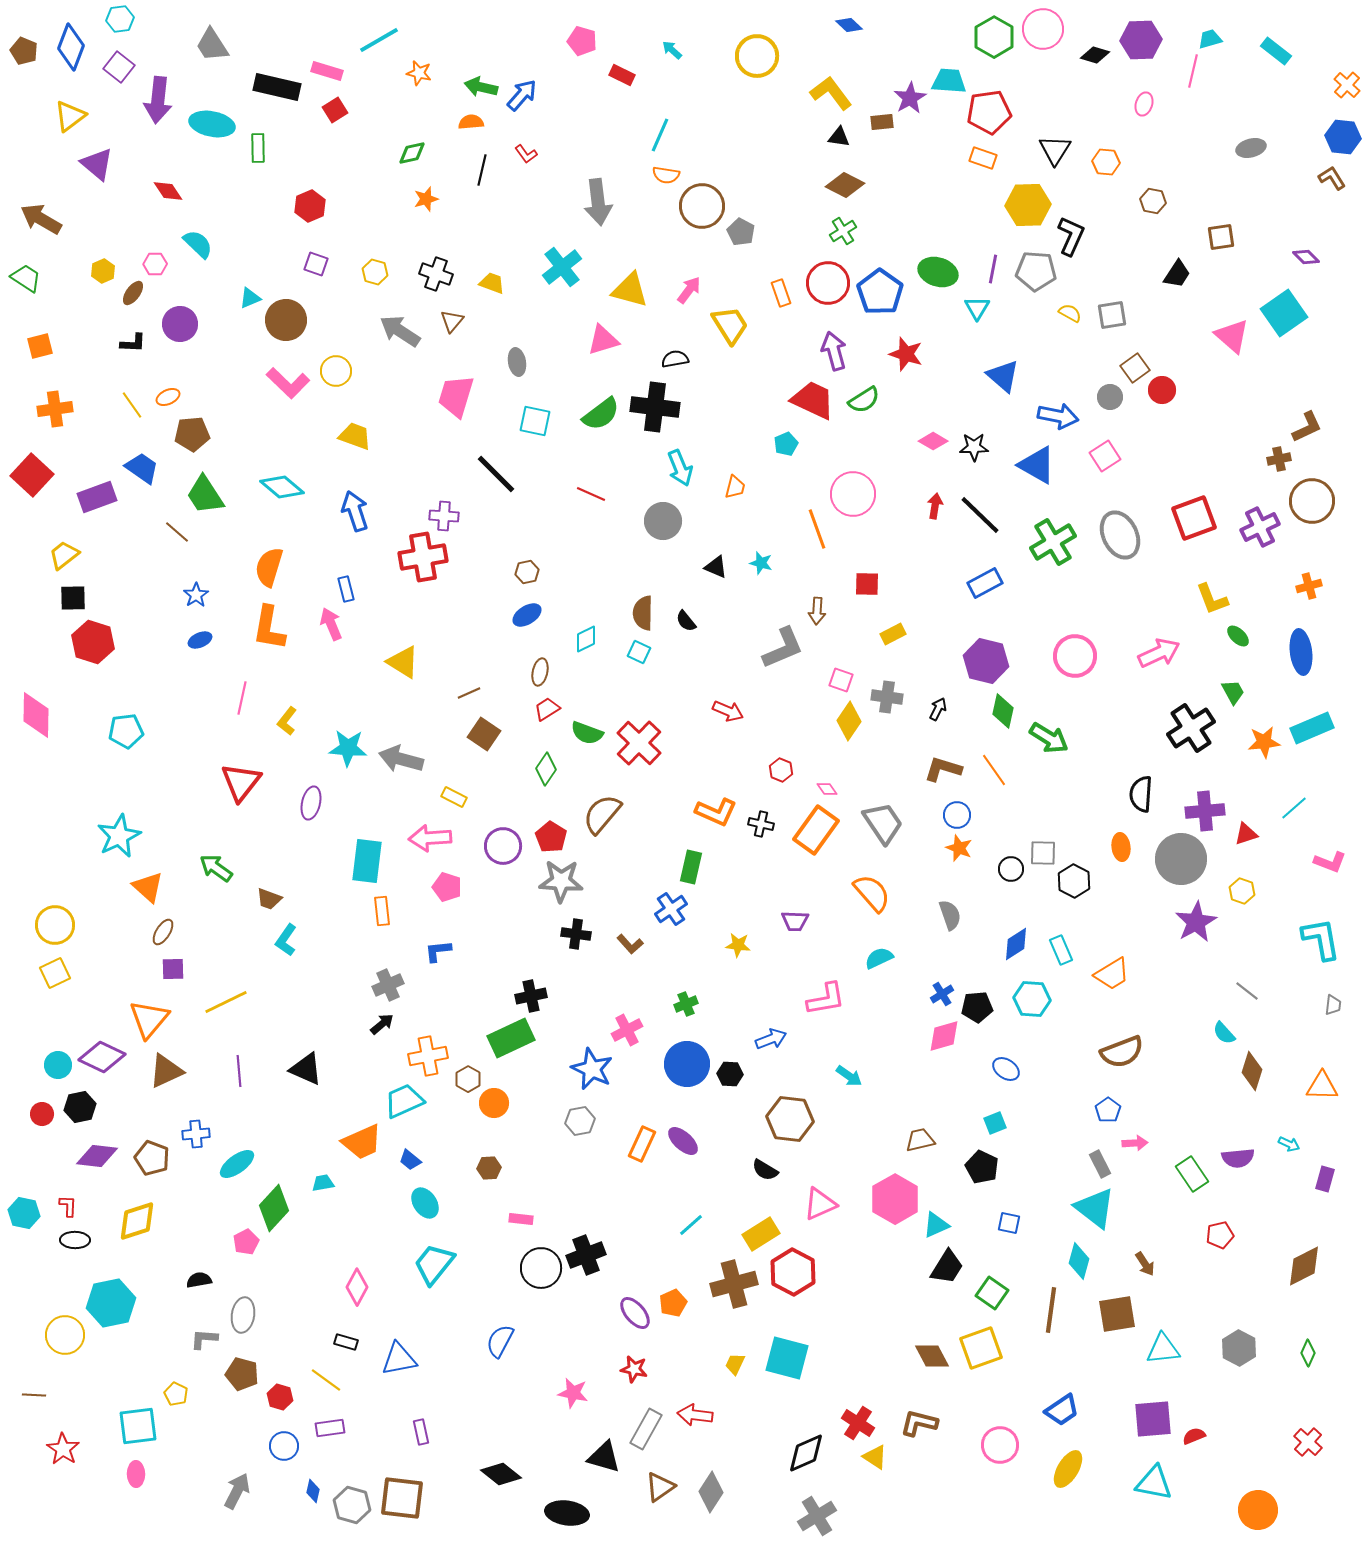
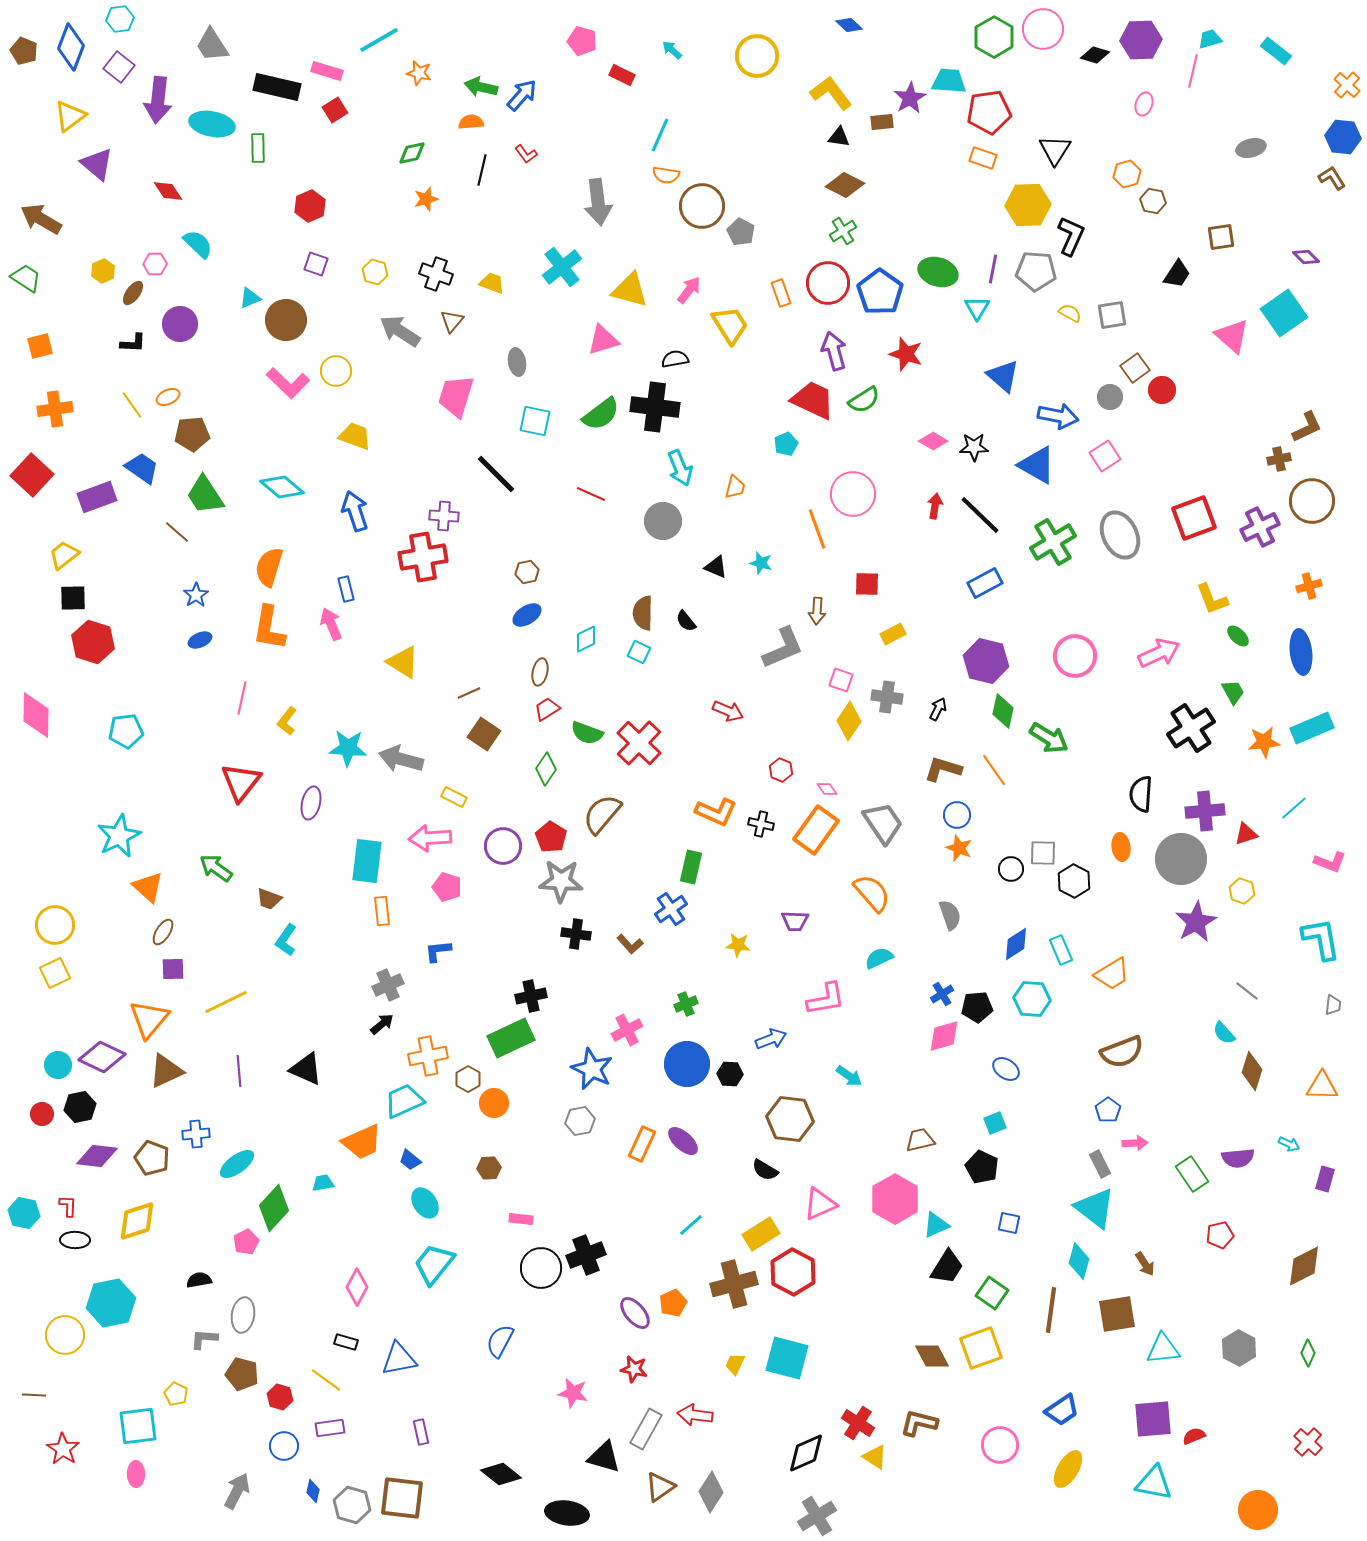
orange hexagon at (1106, 162): moved 21 px right, 12 px down; rotated 20 degrees counterclockwise
